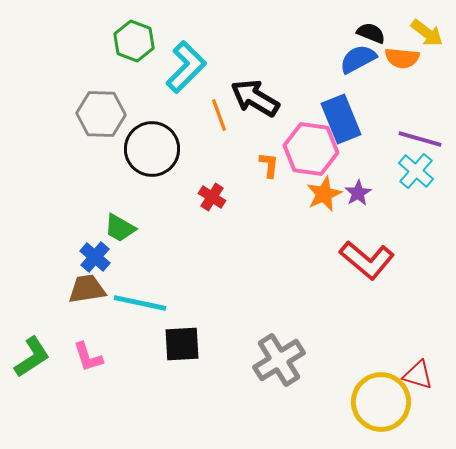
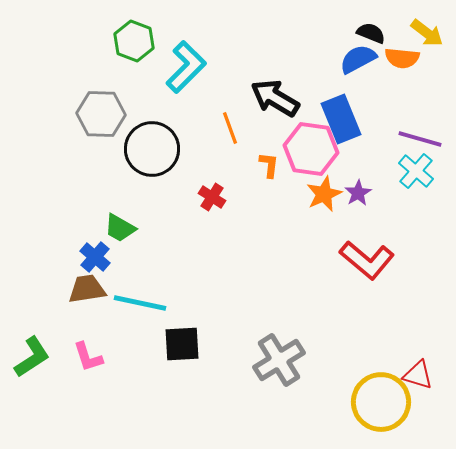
black arrow: moved 20 px right
orange line: moved 11 px right, 13 px down
